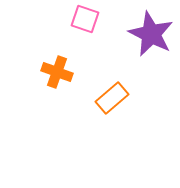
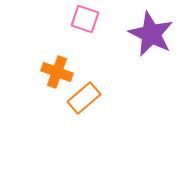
orange rectangle: moved 28 px left
